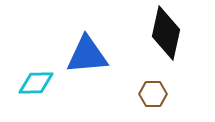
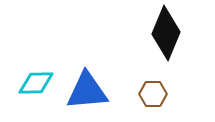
black diamond: rotated 10 degrees clockwise
blue triangle: moved 36 px down
